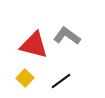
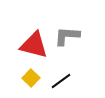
gray L-shape: rotated 32 degrees counterclockwise
yellow square: moved 6 px right
